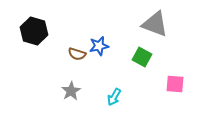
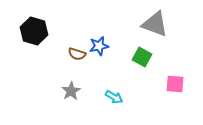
cyan arrow: rotated 90 degrees counterclockwise
